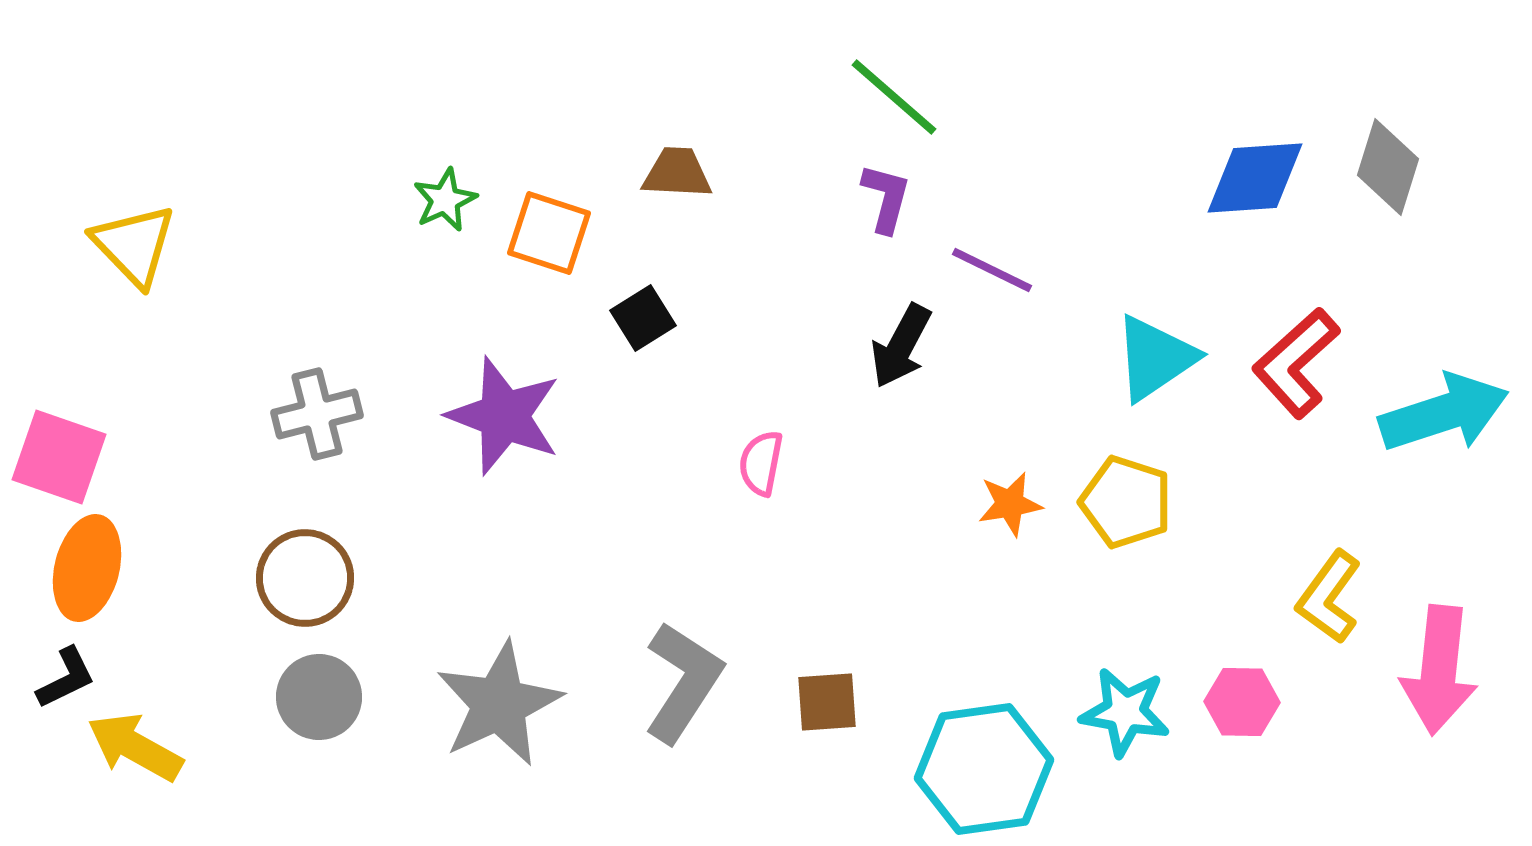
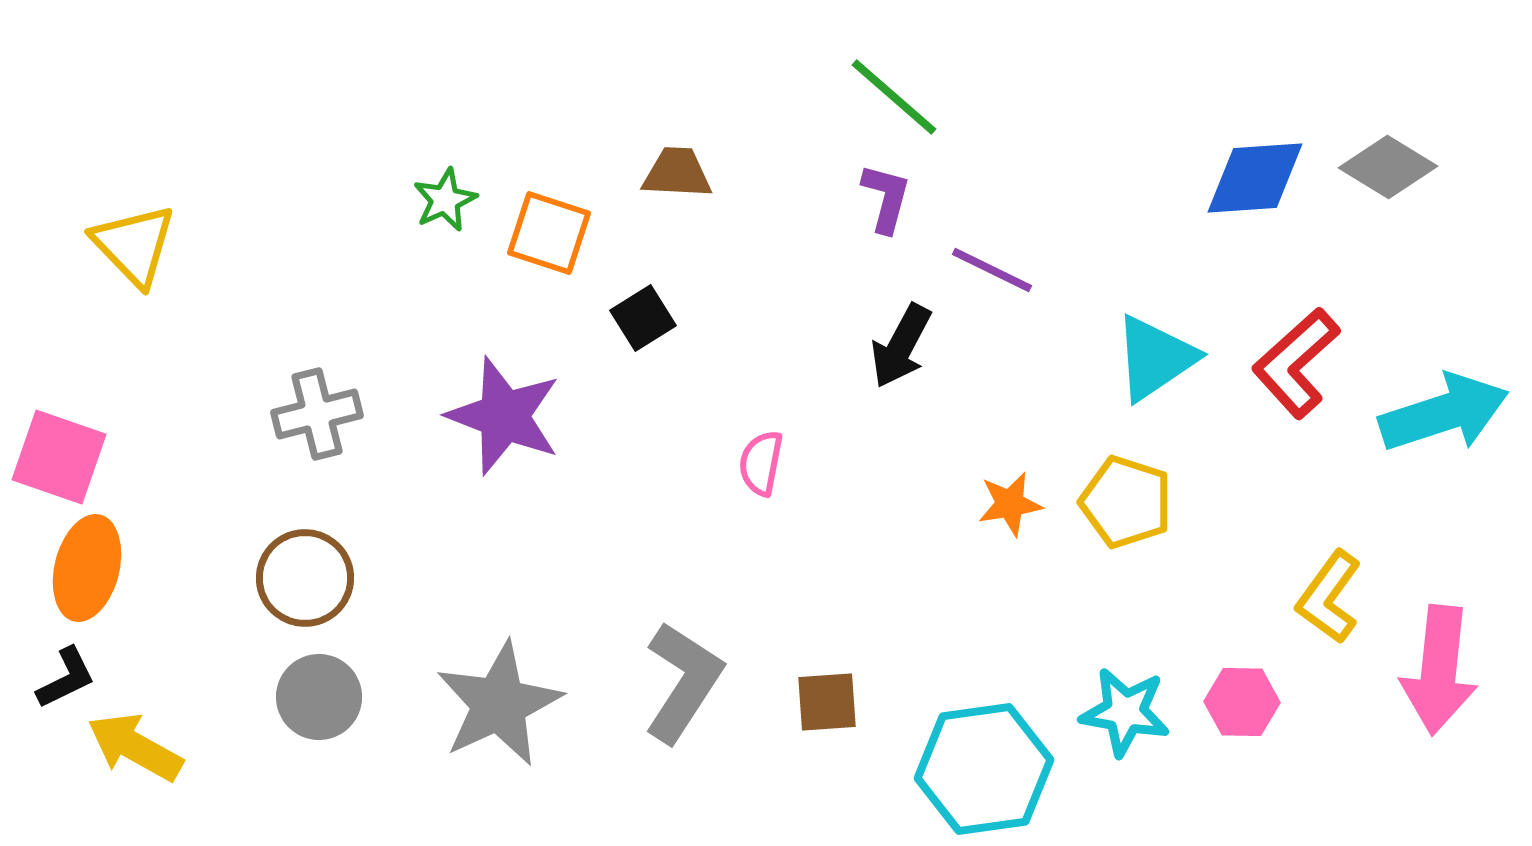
gray diamond: rotated 76 degrees counterclockwise
